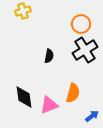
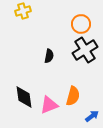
orange semicircle: moved 3 px down
